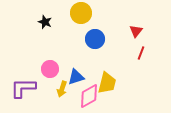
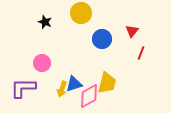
red triangle: moved 4 px left
blue circle: moved 7 px right
pink circle: moved 8 px left, 6 px up
blue triangle: moved 2 px left, 7 px down
